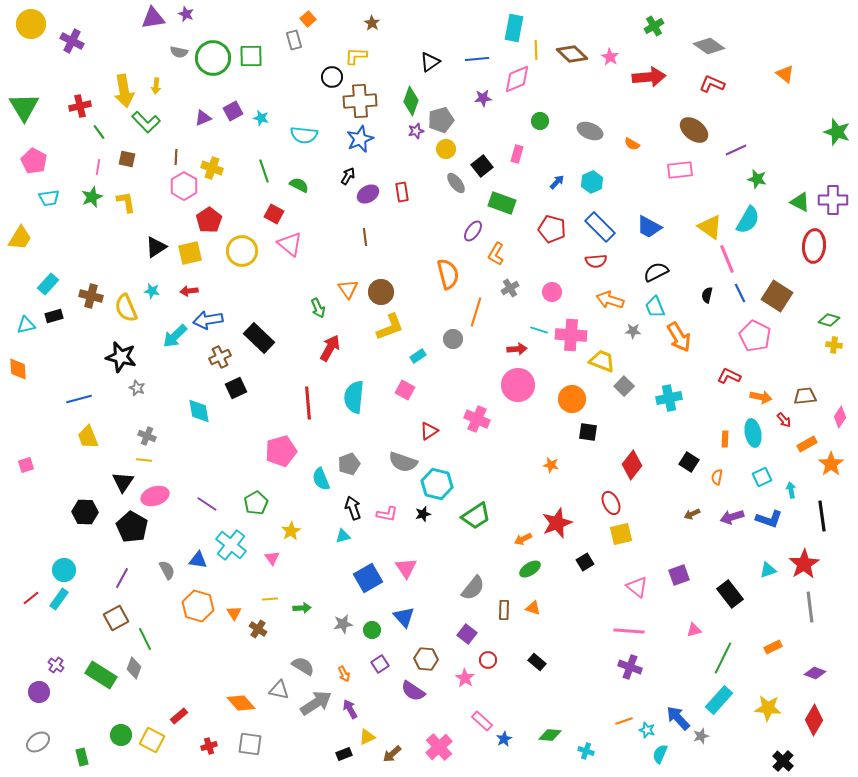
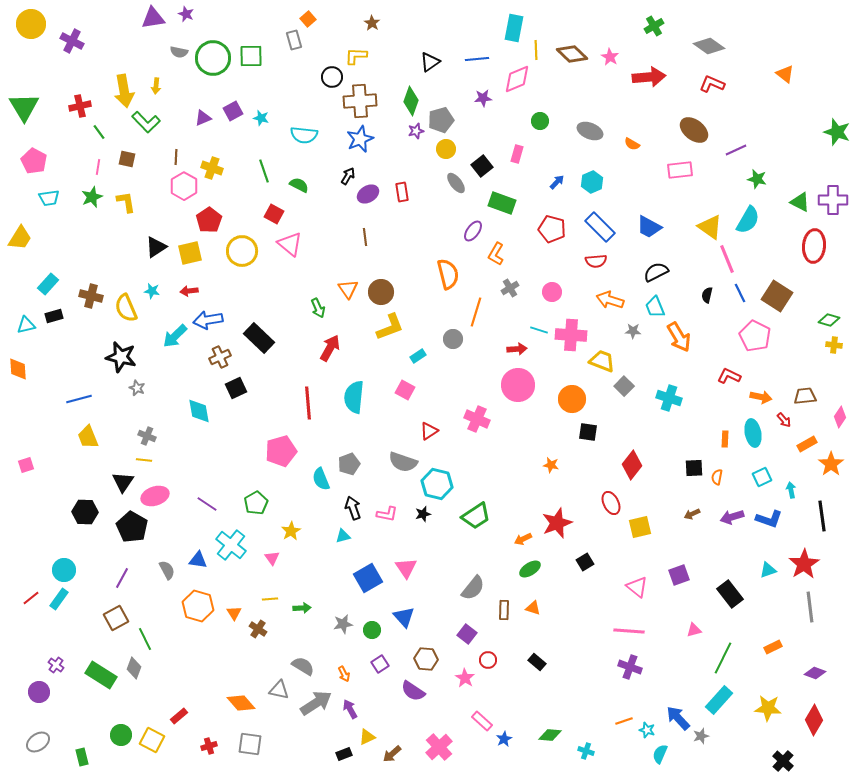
cyan cross at (669, 398): rotated 30 degrees clockwise
black square at (689, 462): moved 5 px right, 6 px down; rotated 36 degrees counterclockwise
yellow square at (621, 534): moved 19 px right, 7 px up
